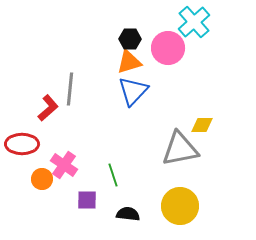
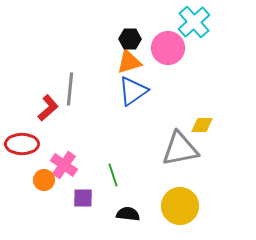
blue triangle: rotated 12 degrees clockwise
orange circle: moved 2 px right, 1 px down
purple square: moved 4 px left, 2 px up
